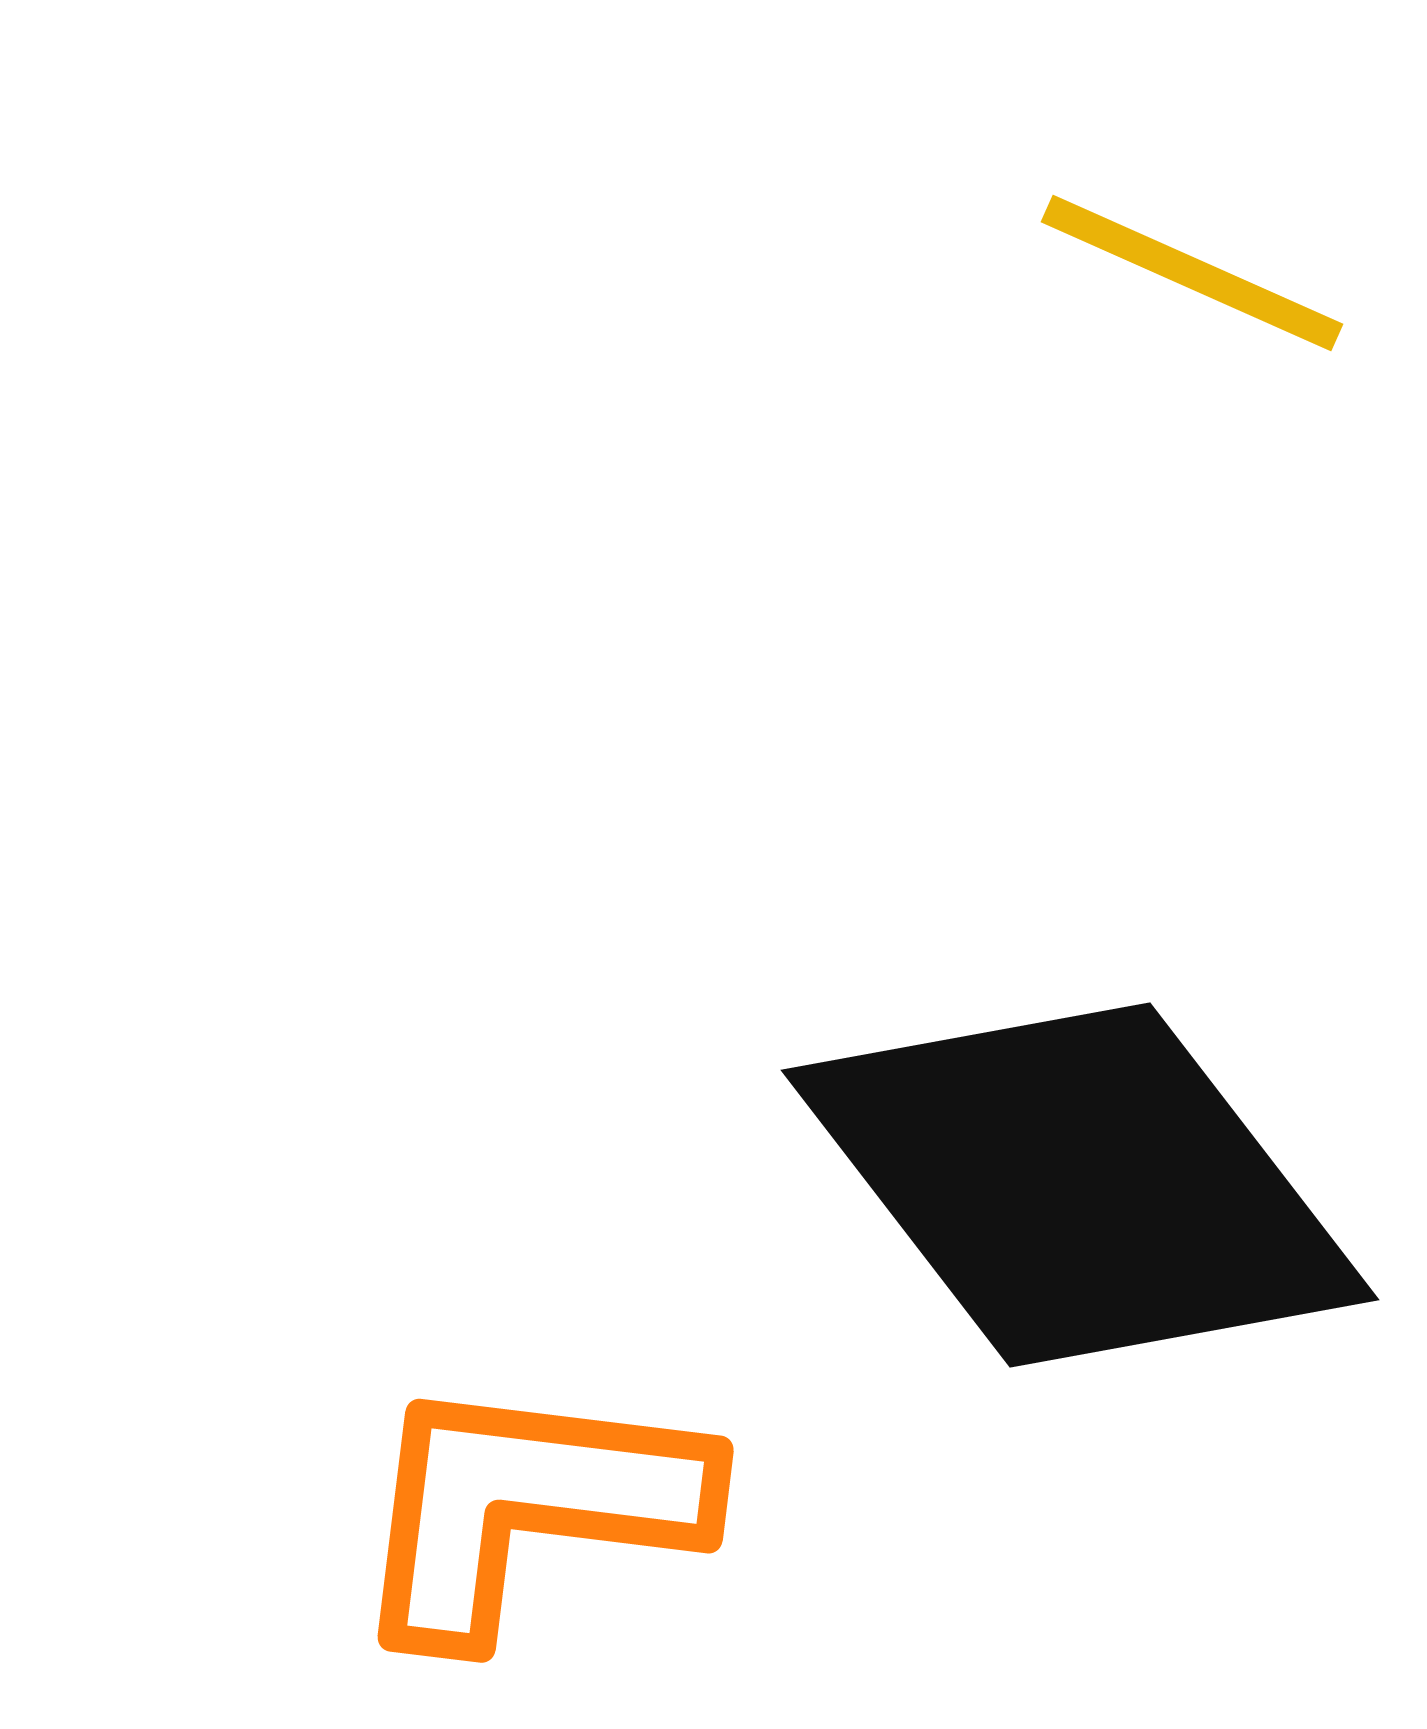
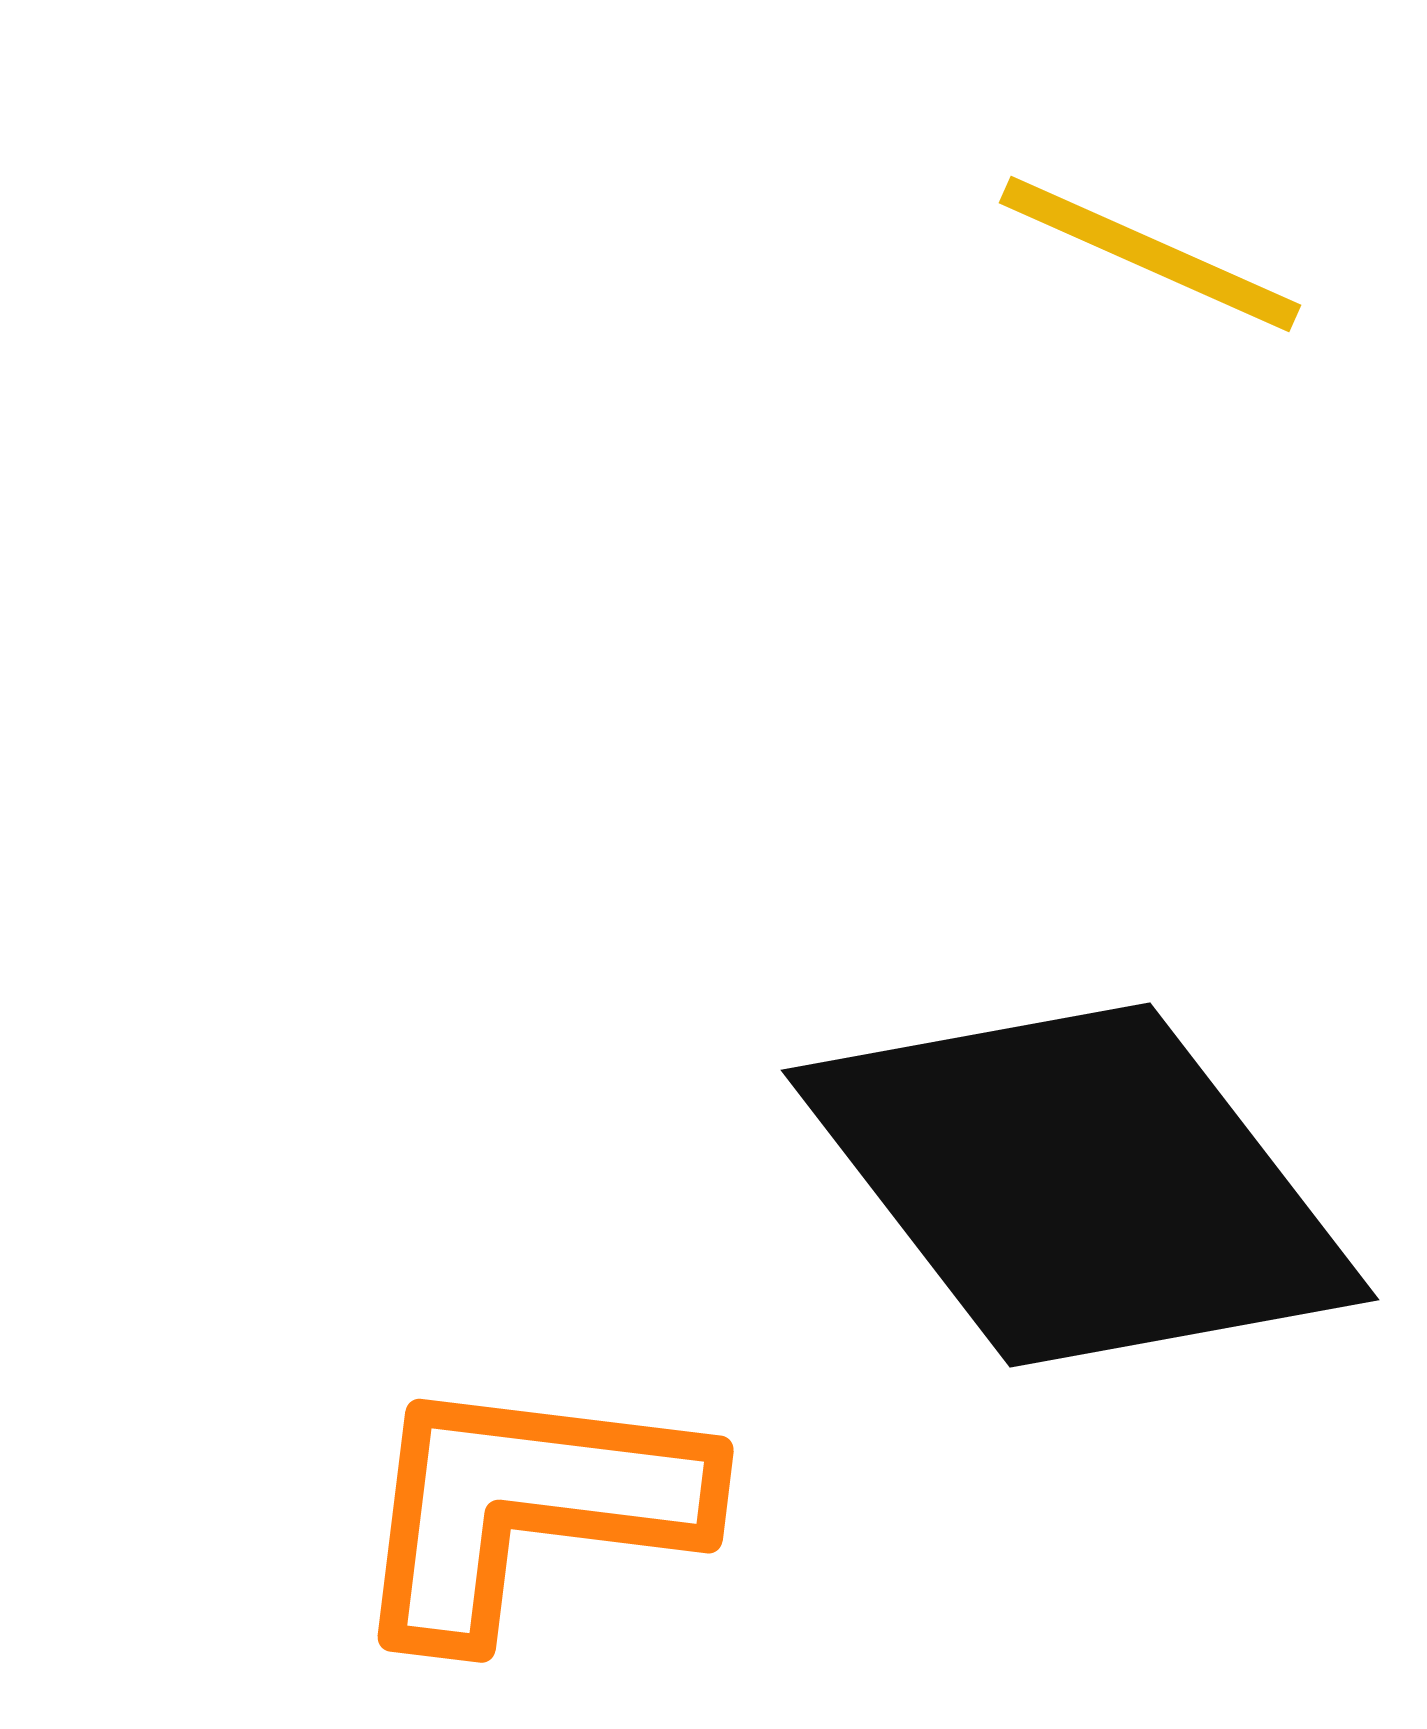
yellow line: moved 42 px left, 19 px up
